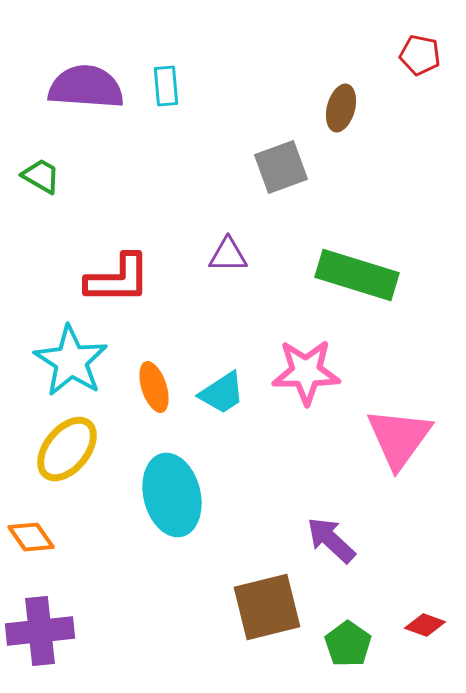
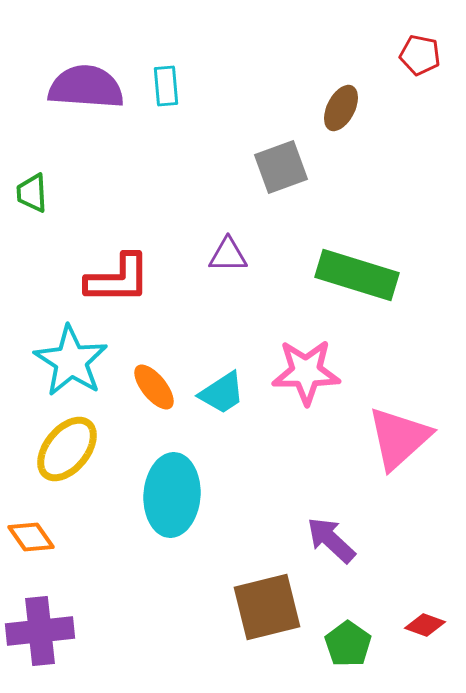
brown ellipse: rotated 12 degrees clockwise
green trapezoid: moved 9 px left, 17 px down; rotated 123 degrees counterclockwise
orange ellipse: rotated 21 degrees counterclockwise
pink triangle: rotated 12 degrees clockwise
cyan ellipse: rotated 18 degrees clockwise
